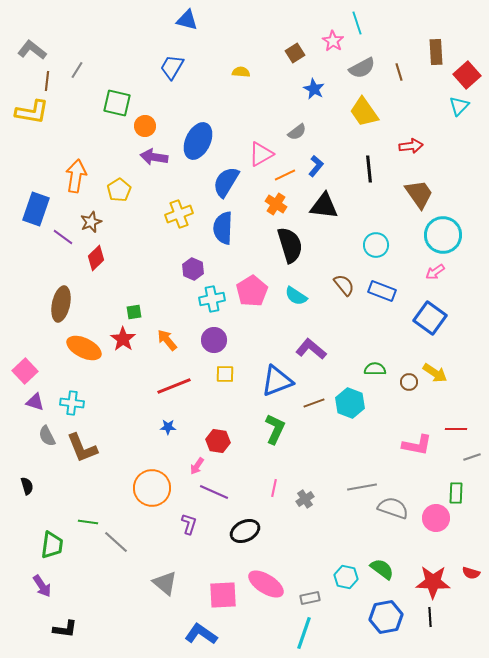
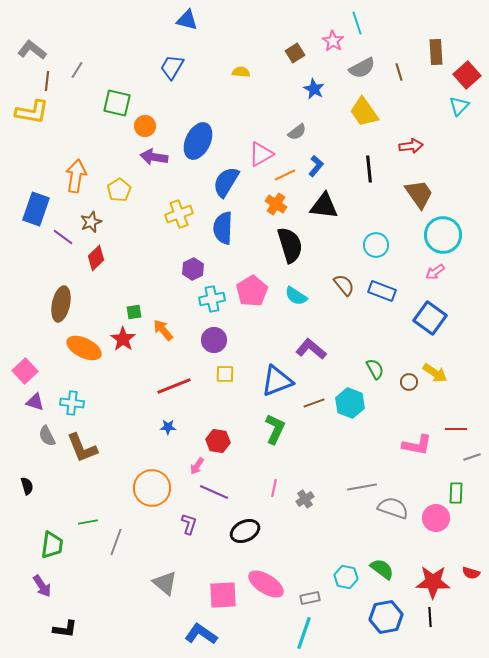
purple hexagon at (193, 269): rotated 10 degrees clockwise
orange arrow at (167, 340): moved 4 px left, 10 px up
green semicircle at (375, 369): rotated 60 degrees clockwise
green line at (88, 522): rotated 18 degrees counterclockwise
gray line at (116, 542): rotated 68 degrees clockwise
